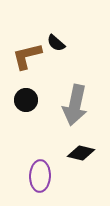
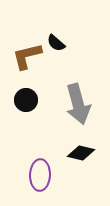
gray arrow: moved 3 px right, 1 px up; rotated 27 degrees counterclockwise
purple ellipse: moved 1 px up
